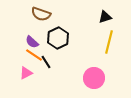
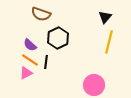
black triangle: rotated 32 degrees counterclockwise
purple semicircle: moved 2 px left, 3 px down
orange line: moved 4 px left, 5 px down
black line: rotated 40 degrees clockwise
pink circle: moved 7 px down
